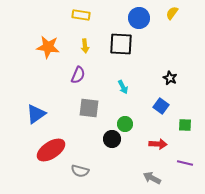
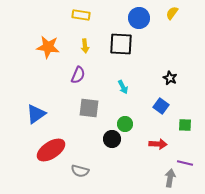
gray arrow: moved 18 px right; rotated 72 degrees clockwise
